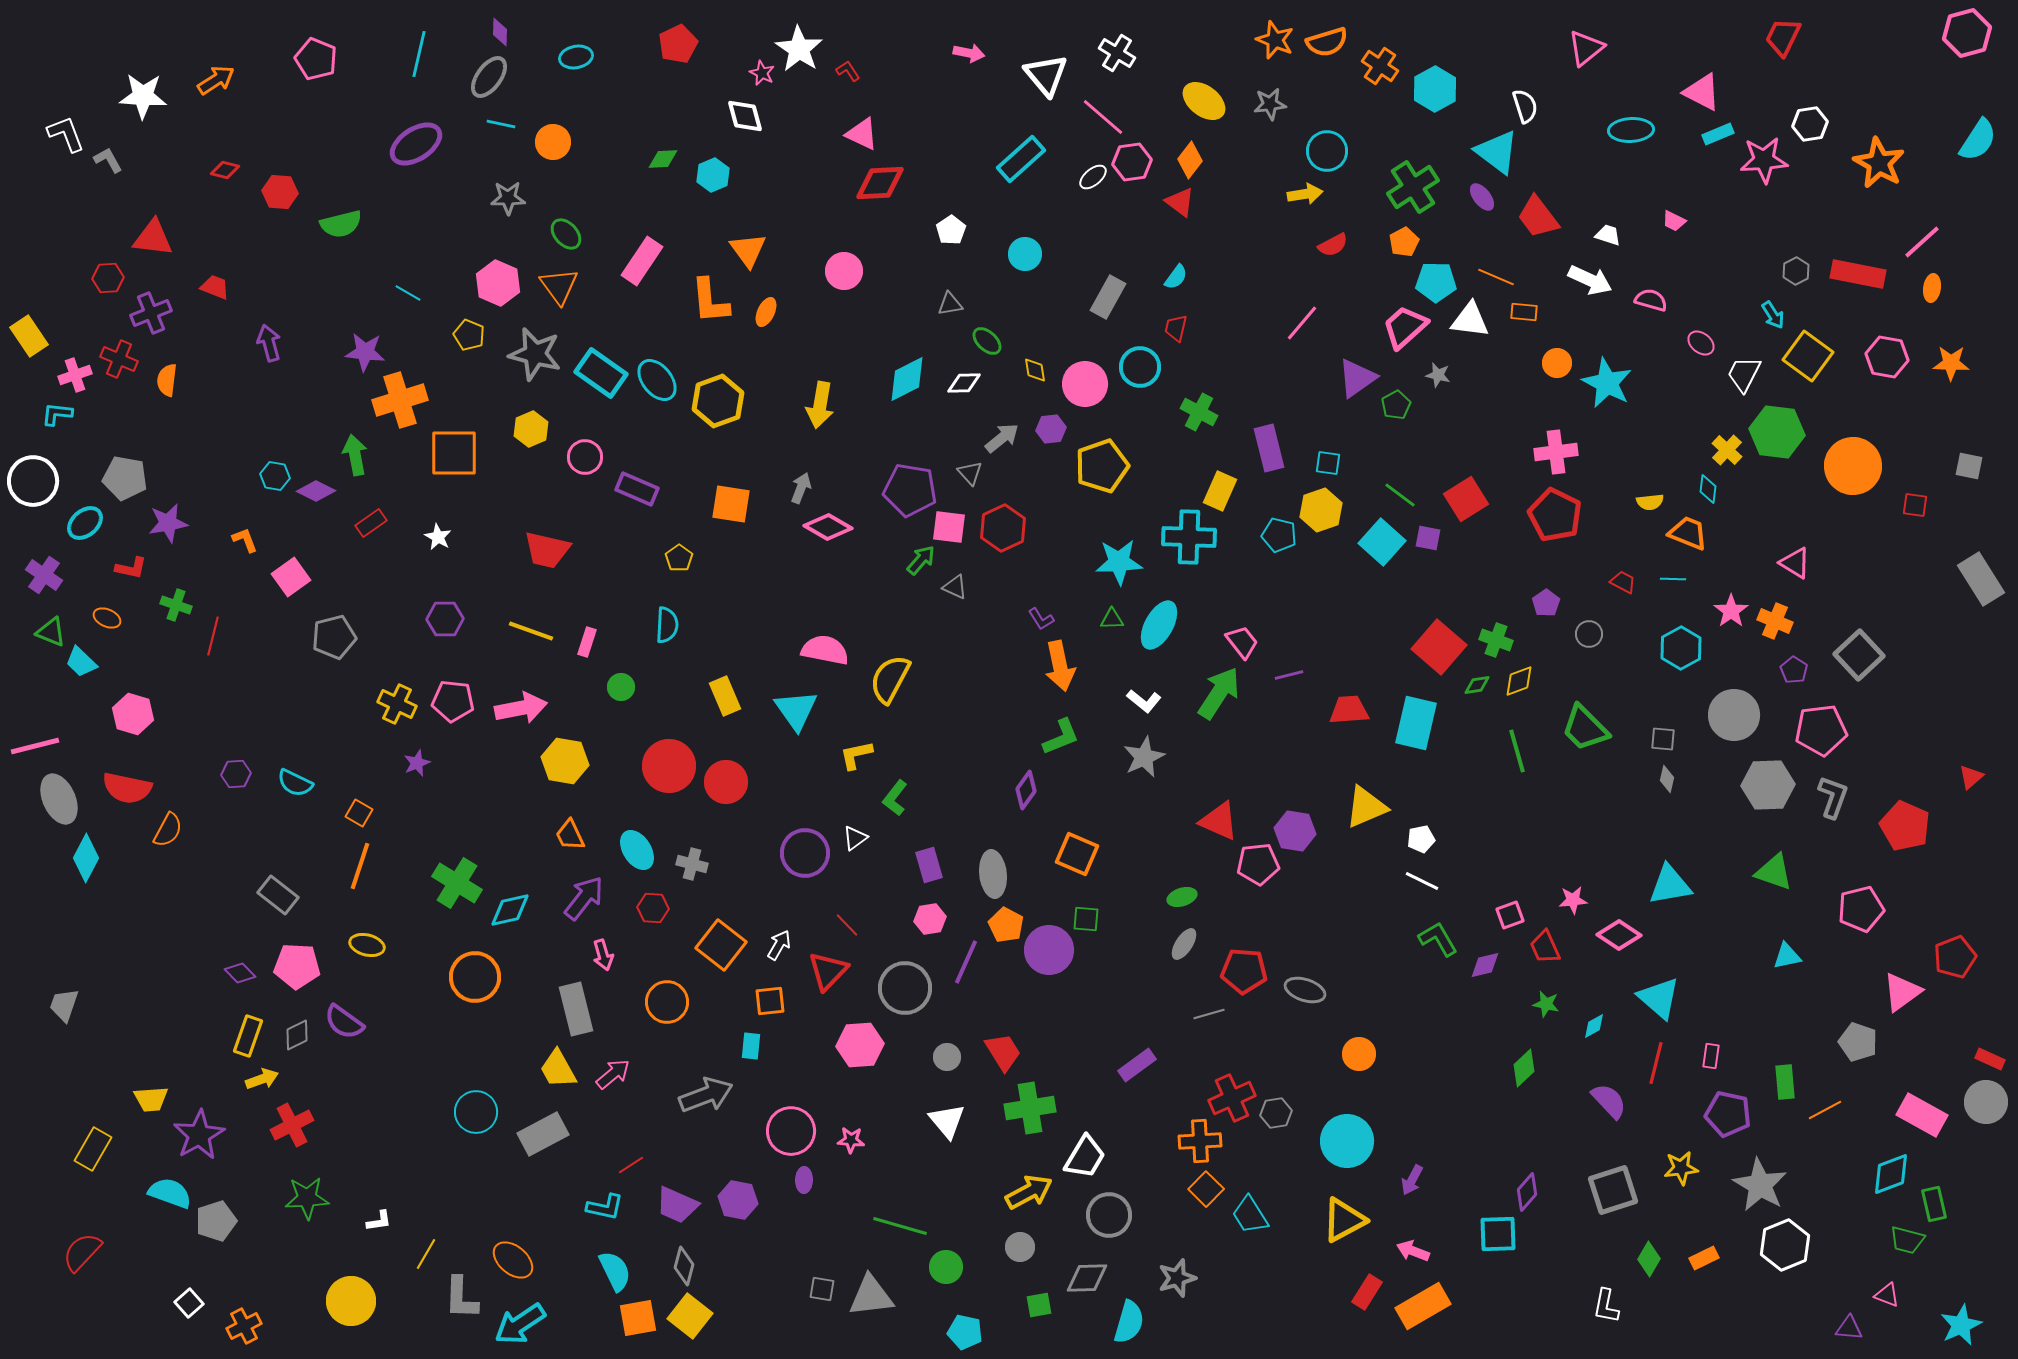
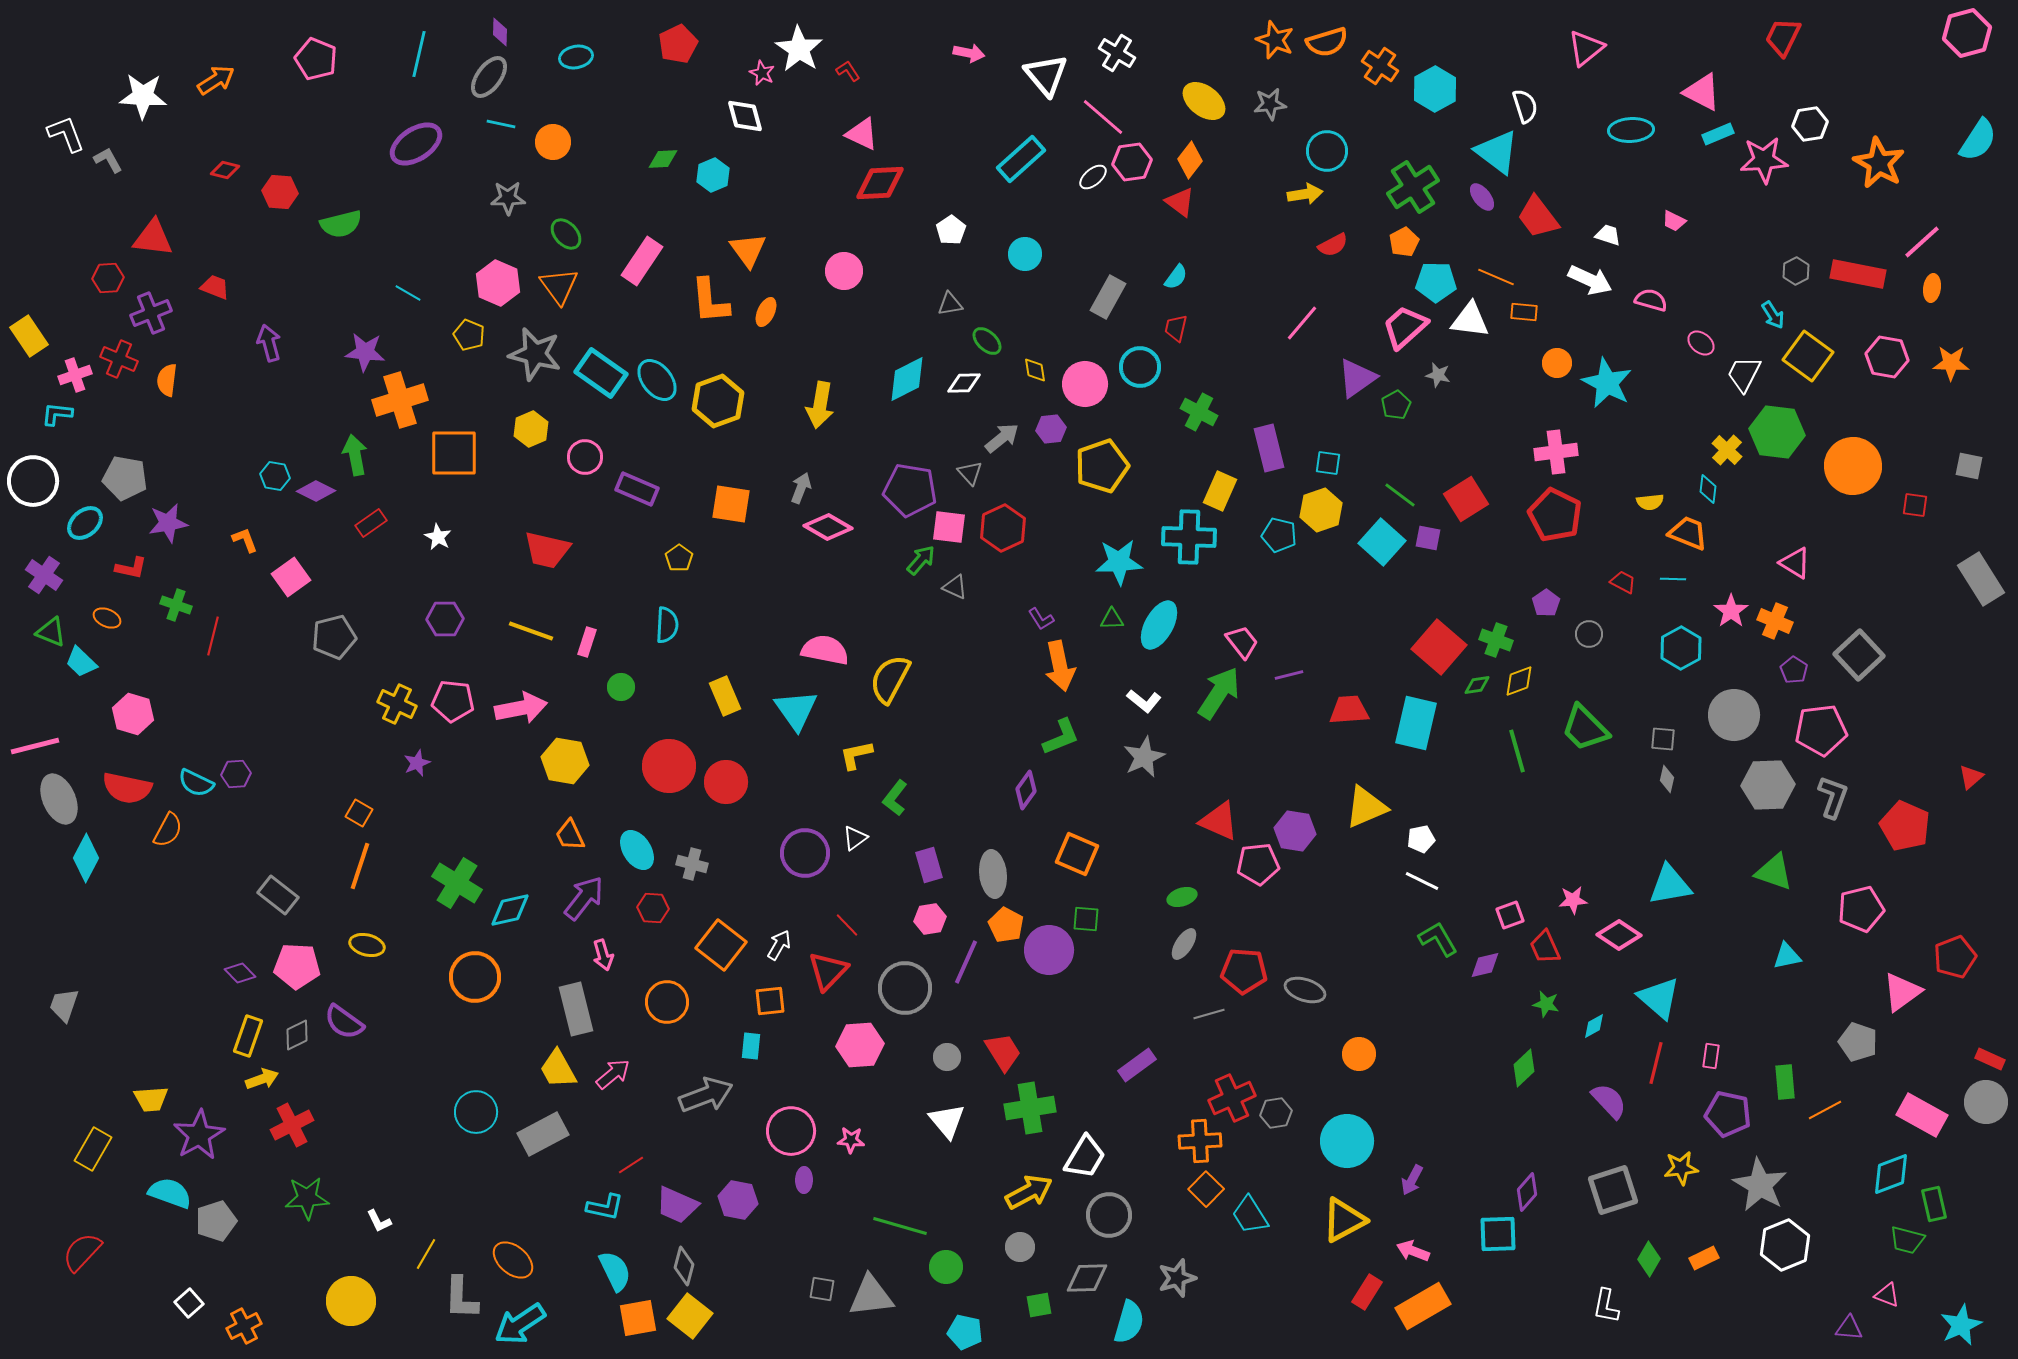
cyan semicircle at (295, 783): moved 99 px left
white L-shape at (379, 1221): rotated 72 degrees clockwise
